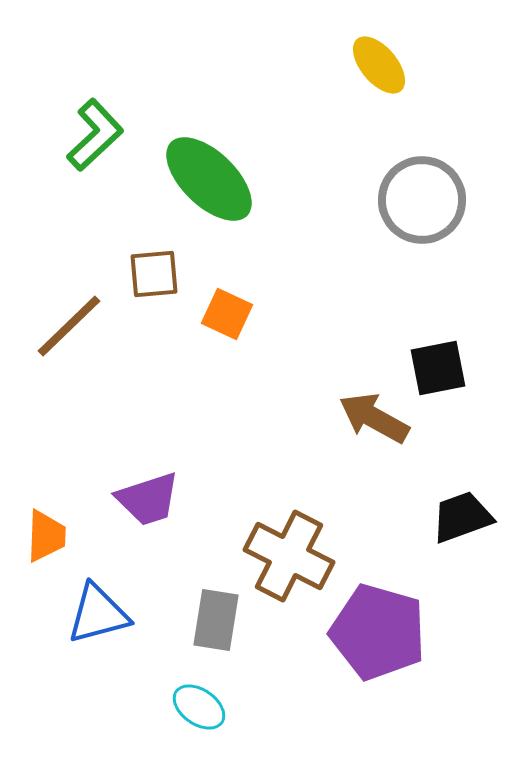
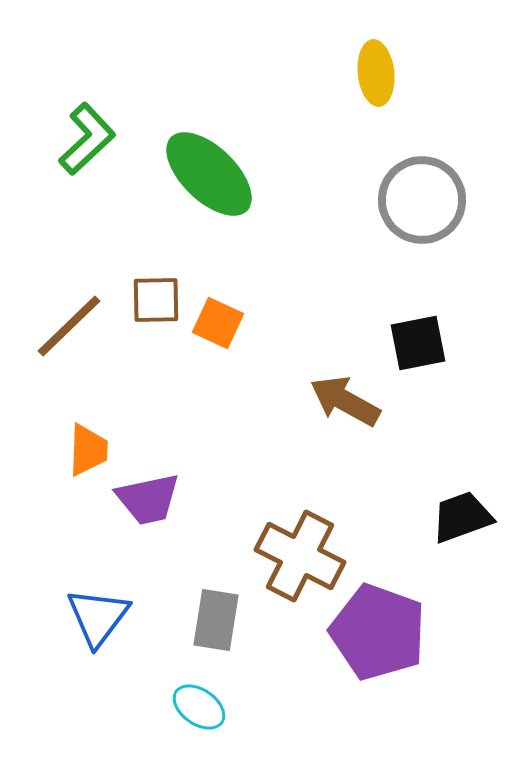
yellow ellipse: moved 3 px left, 8 px down; rotated 34 degrees clockwise
green L-shape: moved 8 px left, 4 px down
green ellipse: moved 5 px up
brown square: moved 2 px right, 26 px down; rotated 4 degrees clockwise
orange square: moved 9 px left, 9 px down
black square: moved 20 px left, 25 px up
brown arrow: moved 29 px left, 17 px up
purple trapezoid: rotated 6 degrees clockwise
orange trapezoid: moved 42 px right, 86 px up
brown cross: moved 11 px right
blue triangle: moved 3 px down; rotated 38 degrees counterclockwise
purple pentagon: rotated 4 degrees clockwise
